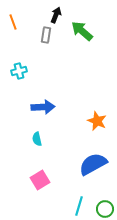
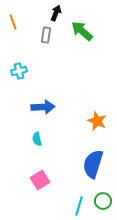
black arrow: moved 2 px up
blue semicircle: rotated 44 degrees counterclockwise
green circle: moved 2 px left, 8 px up
